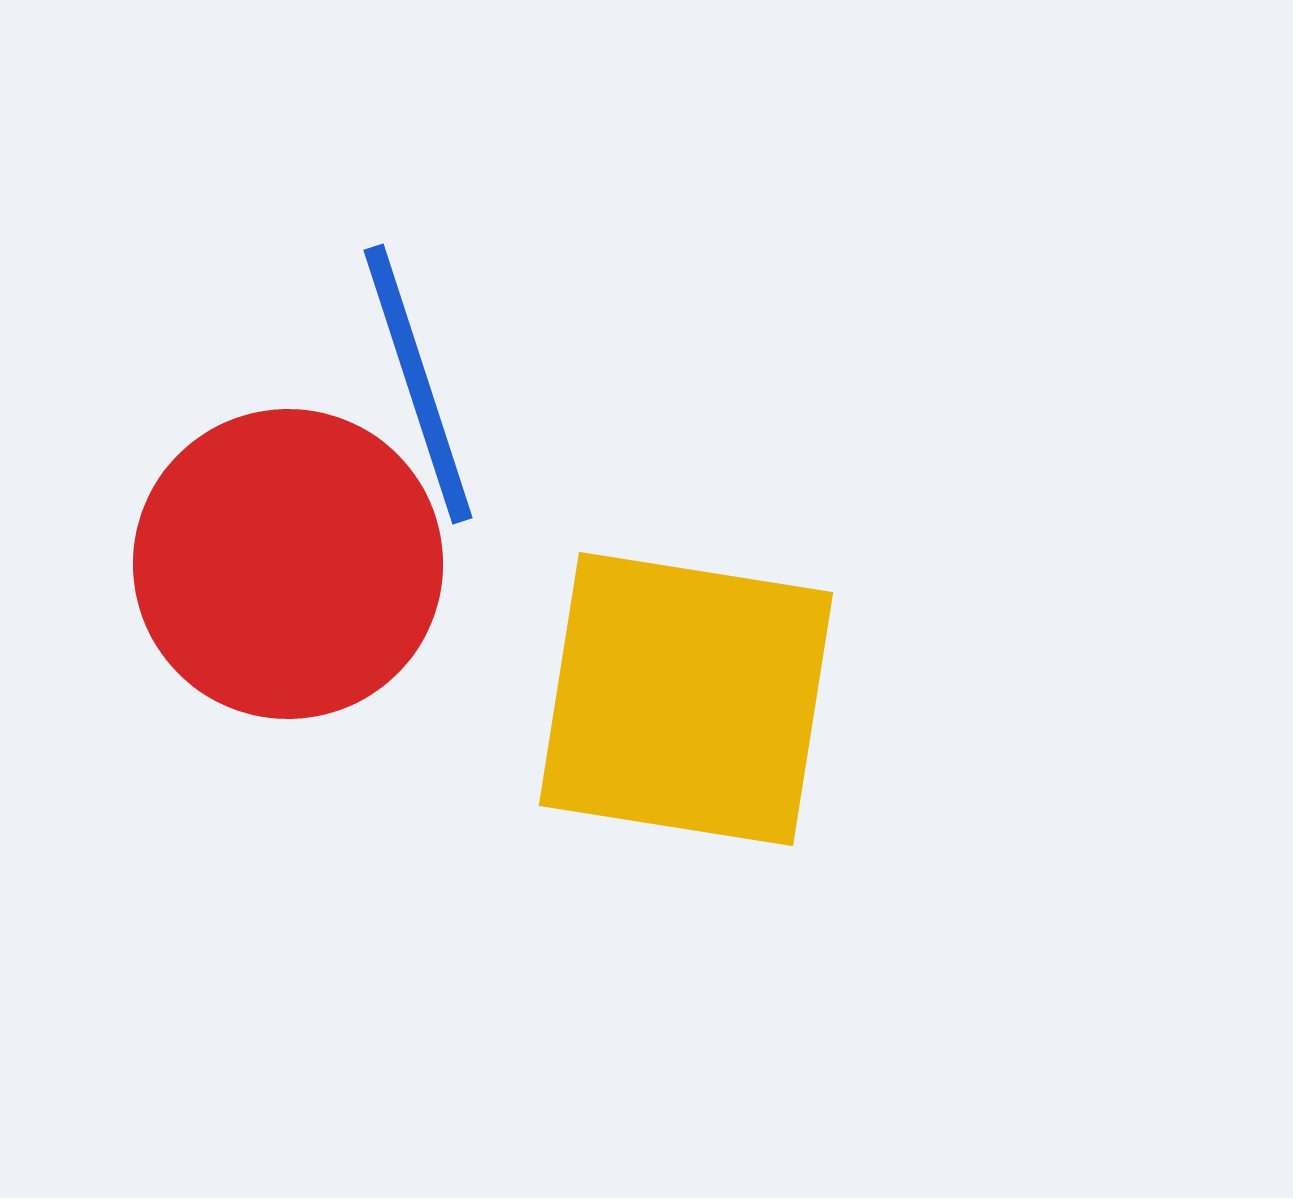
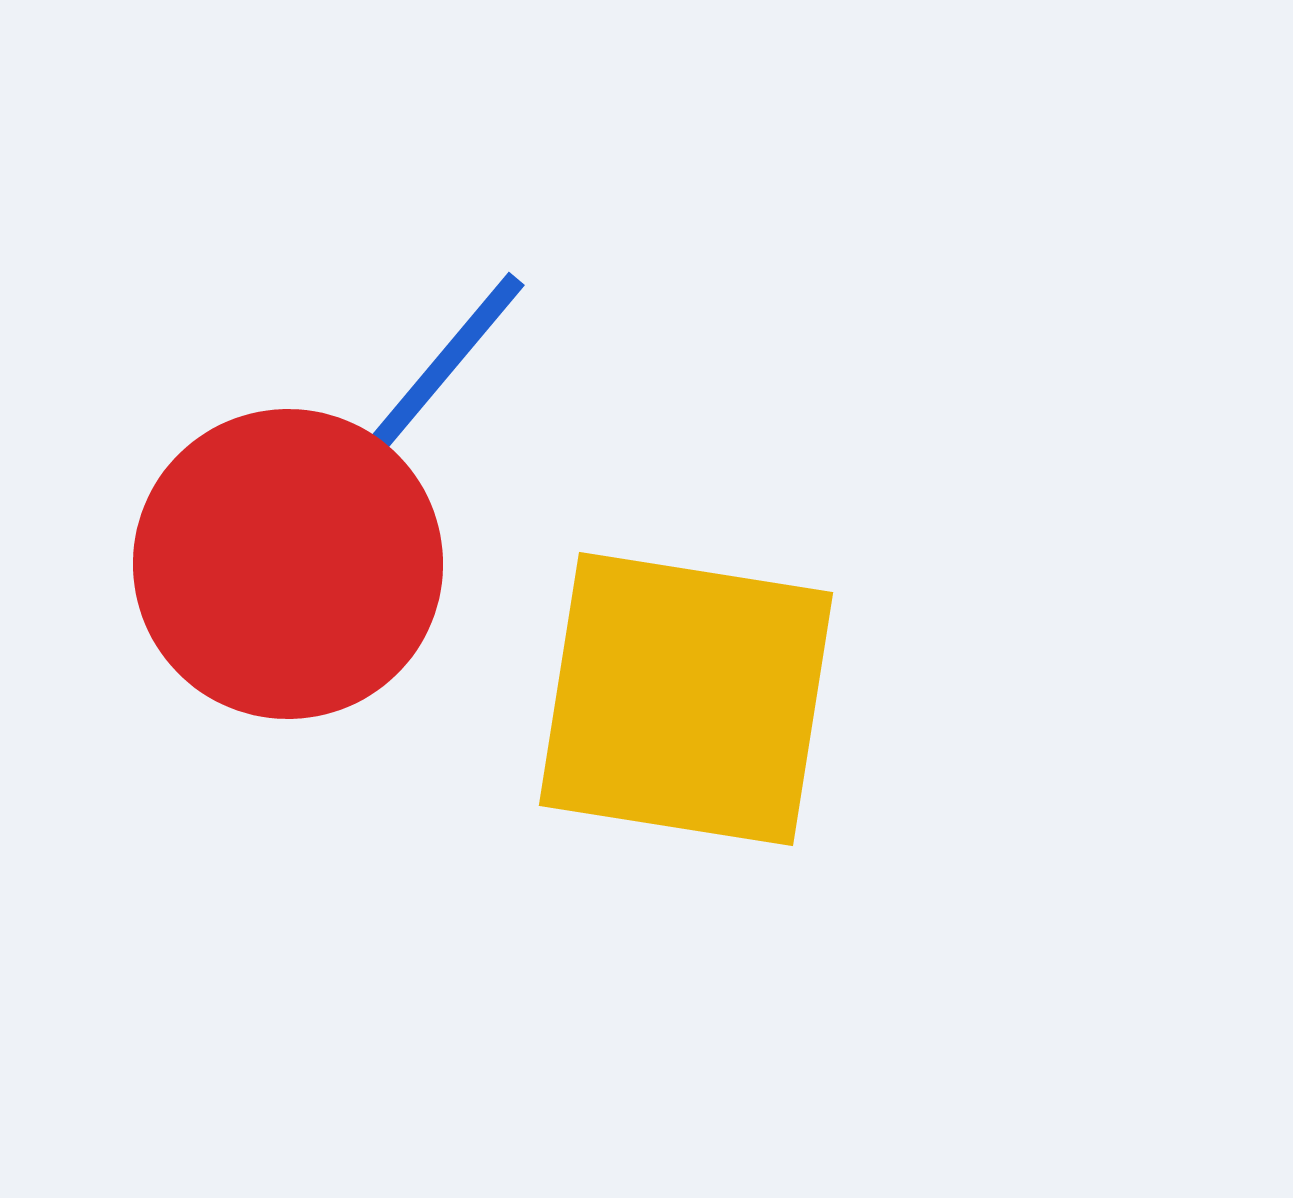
blue line: moved 6 px right, 5 px down; rotated 58 degrees clockwise
